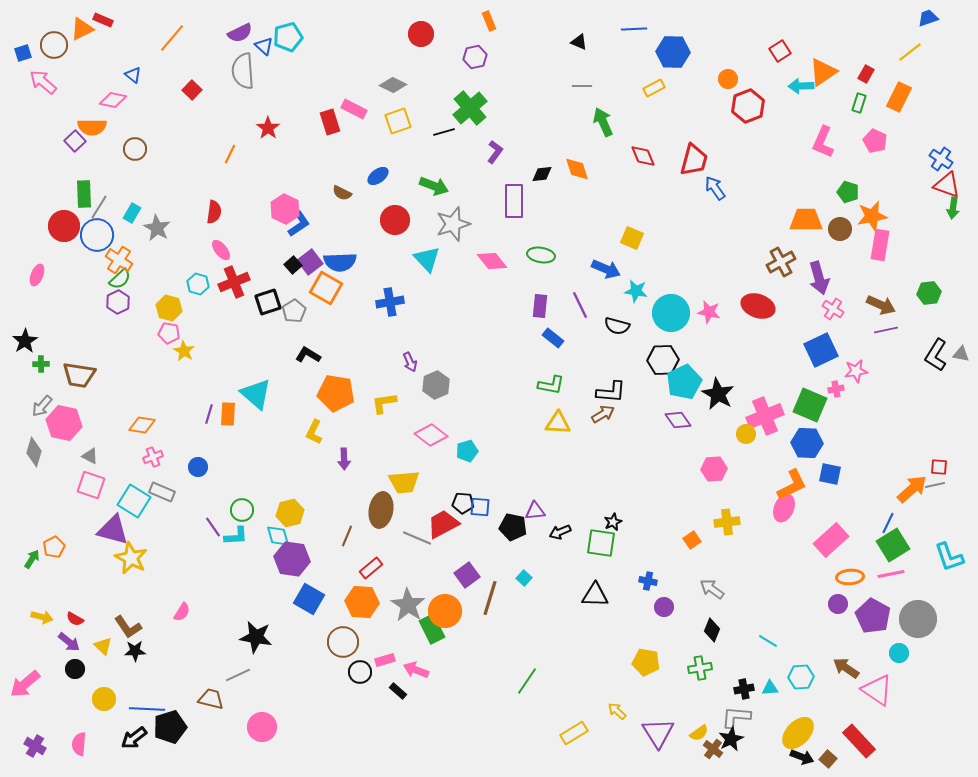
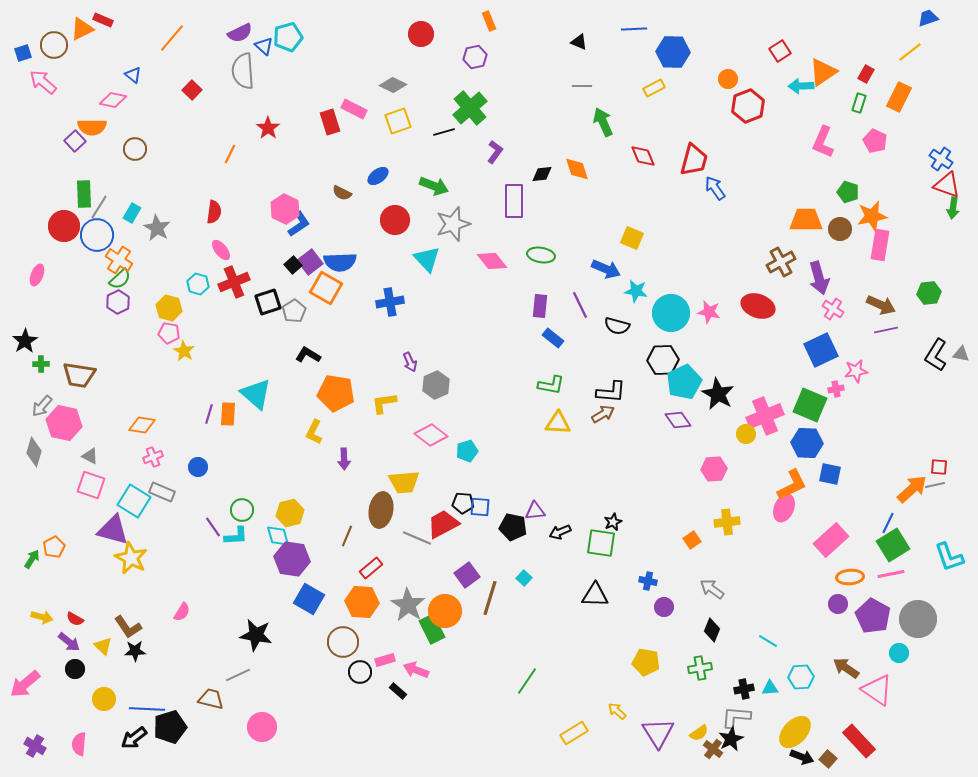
black star at (256, 637): moved 2 px up
yellow ellipse at (798, 733): moved 3 px left, 1 px up
